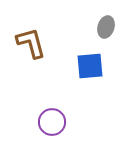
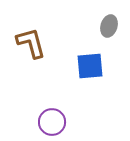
gray ellipse: moved 3 px right, 1 px up
